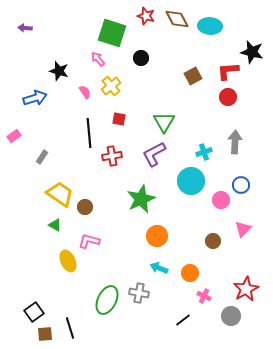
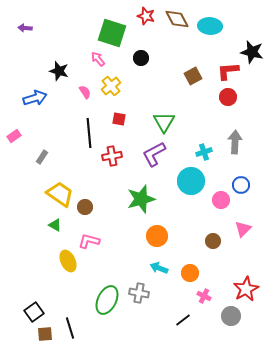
green star at (141, 199): rotated 8 degrees clockwise
